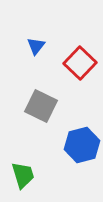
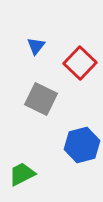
gray square: moved 7 px up
green trapezoid: moved 1 px left, 1 px up; rotated 100 degrees counterclockwise
